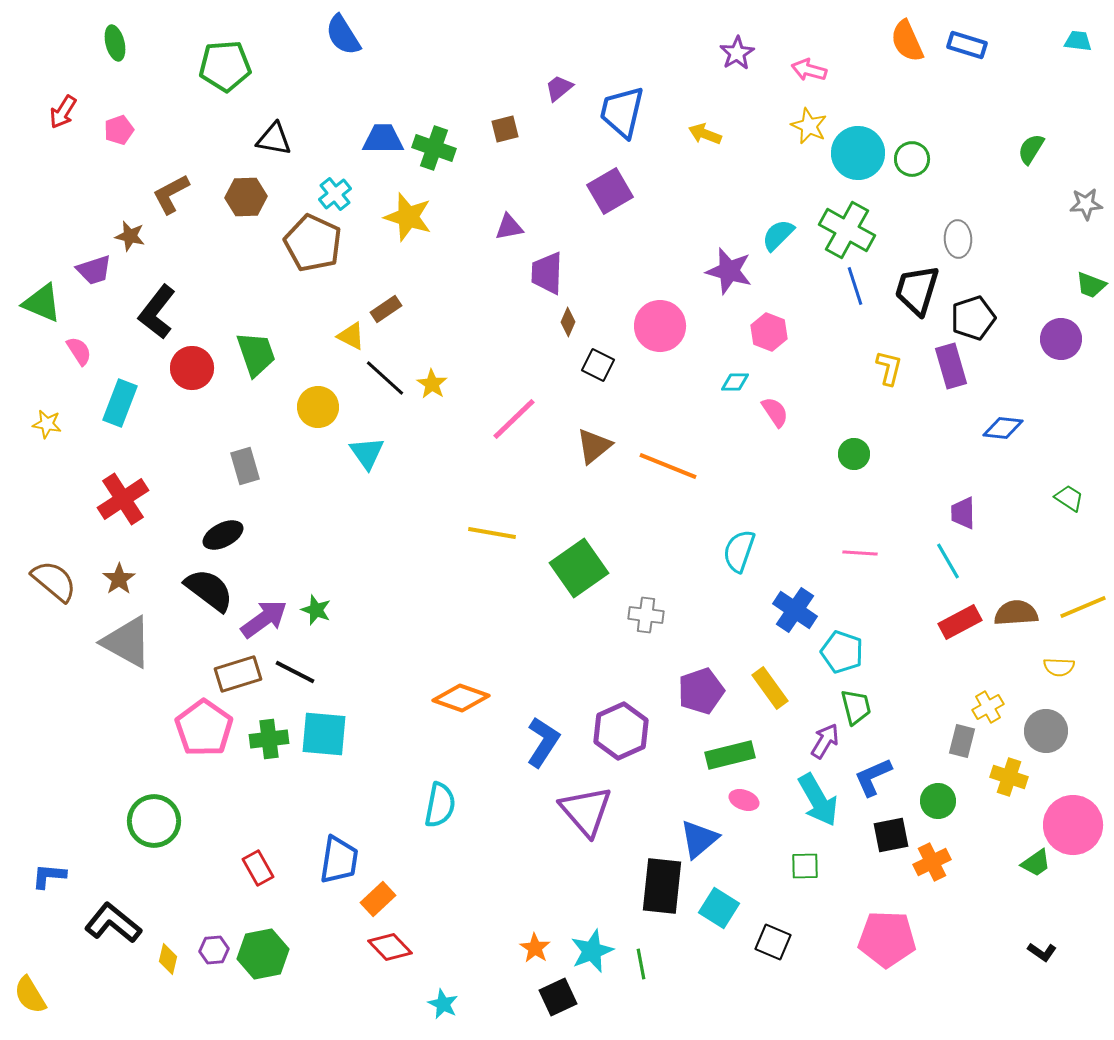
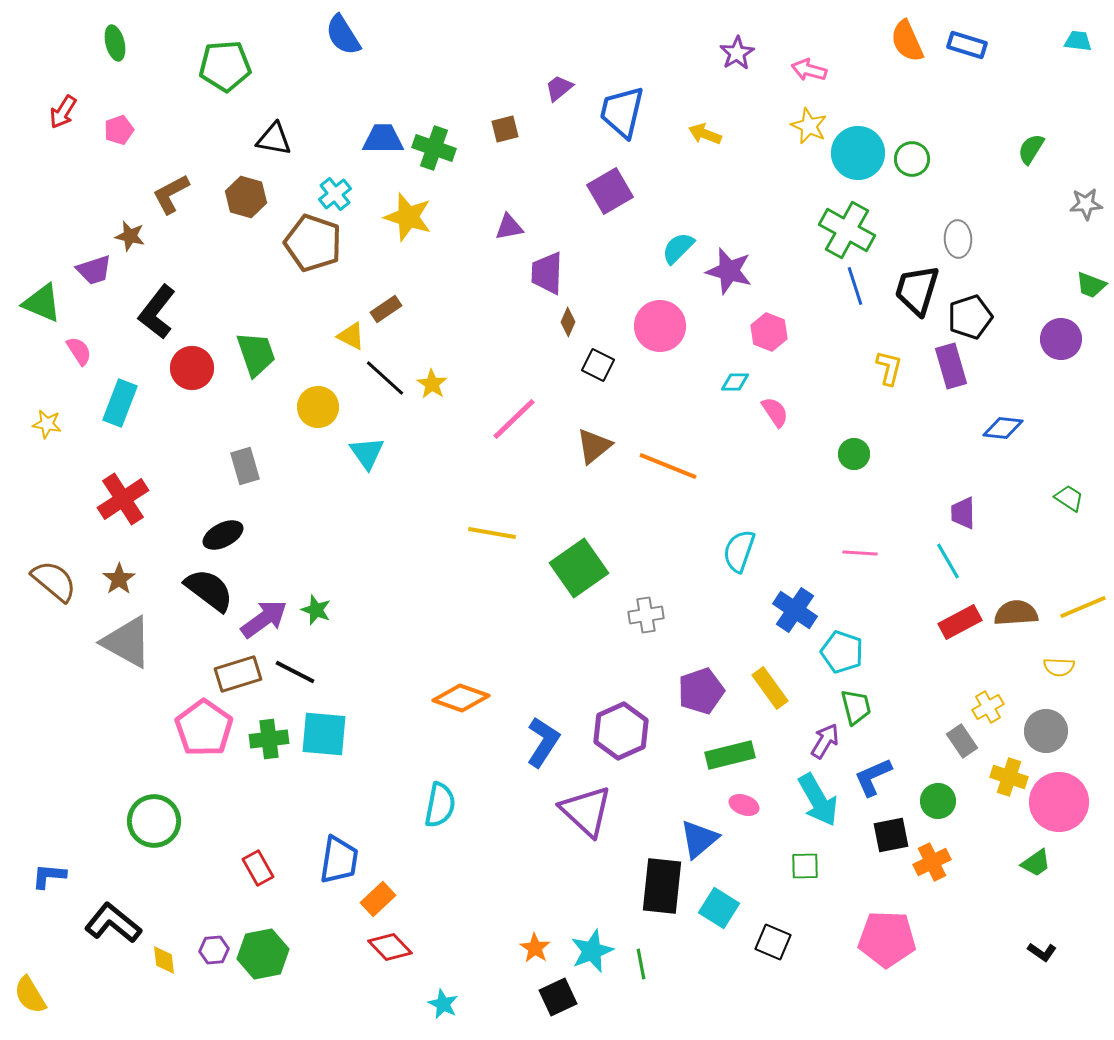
brown hexagon at (246, 197): rotated 18 degrees clockwise
cyan semicircle at (778, 235): moved 100 px left, 13 px down
brown pentagon at (313, 243): rotated 6 degrees counterclockwise
black pentagon at (973, 318): moved 3 px left, 1 px up
gray cross at (646, 615): rotated 16 degrees counterclockwise
gray rectangle at (962, 741): rotated 48 degrees counterclockwise
pink ellipse at (744, 800): moved 5 px down
purple triangle at (586, 811): rotated 6 degrees counterclockwise
pink circle at (1073, 825): moved 14 px left, 23 px up
yellow diamond at (168, 959): moved 4 px left, 1 px down; rotated 20 degrees counterclockwise
